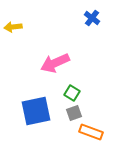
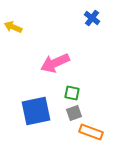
yellow arrow: rotated 30 degrees clockwise
green square: rotated 21 degrees counterclockwise
